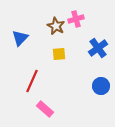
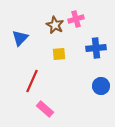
brown star: moved 1 px left, 1 px up
blue cross: moved 2 px left; rotated 30 degrees clockwise
